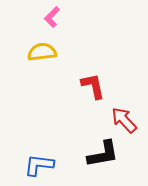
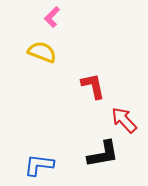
yellow semicircle: rotated 28 degrees clockwise
